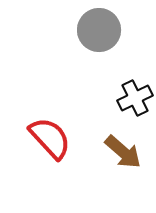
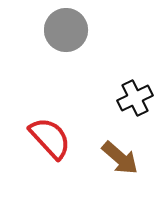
gray circle: moved 33 px left
brown arrow: moved 3 px left, 6 px down
